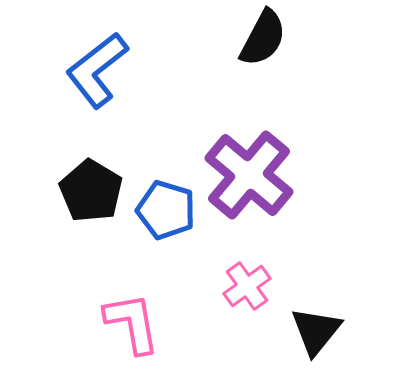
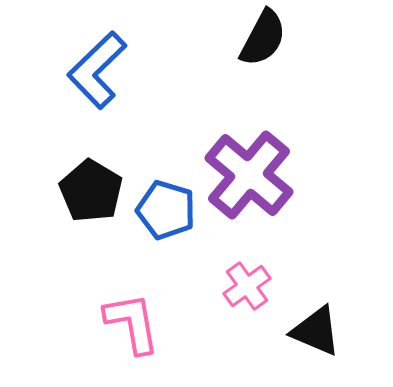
blue L-shape: rotated 6 degrees counterclockwise
black triangle: rotated 46 degrees counterclockwise
